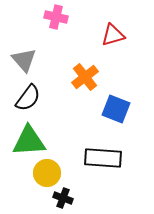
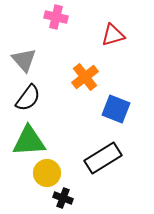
black rectangle: rotated 36 degrees counterclockwise
